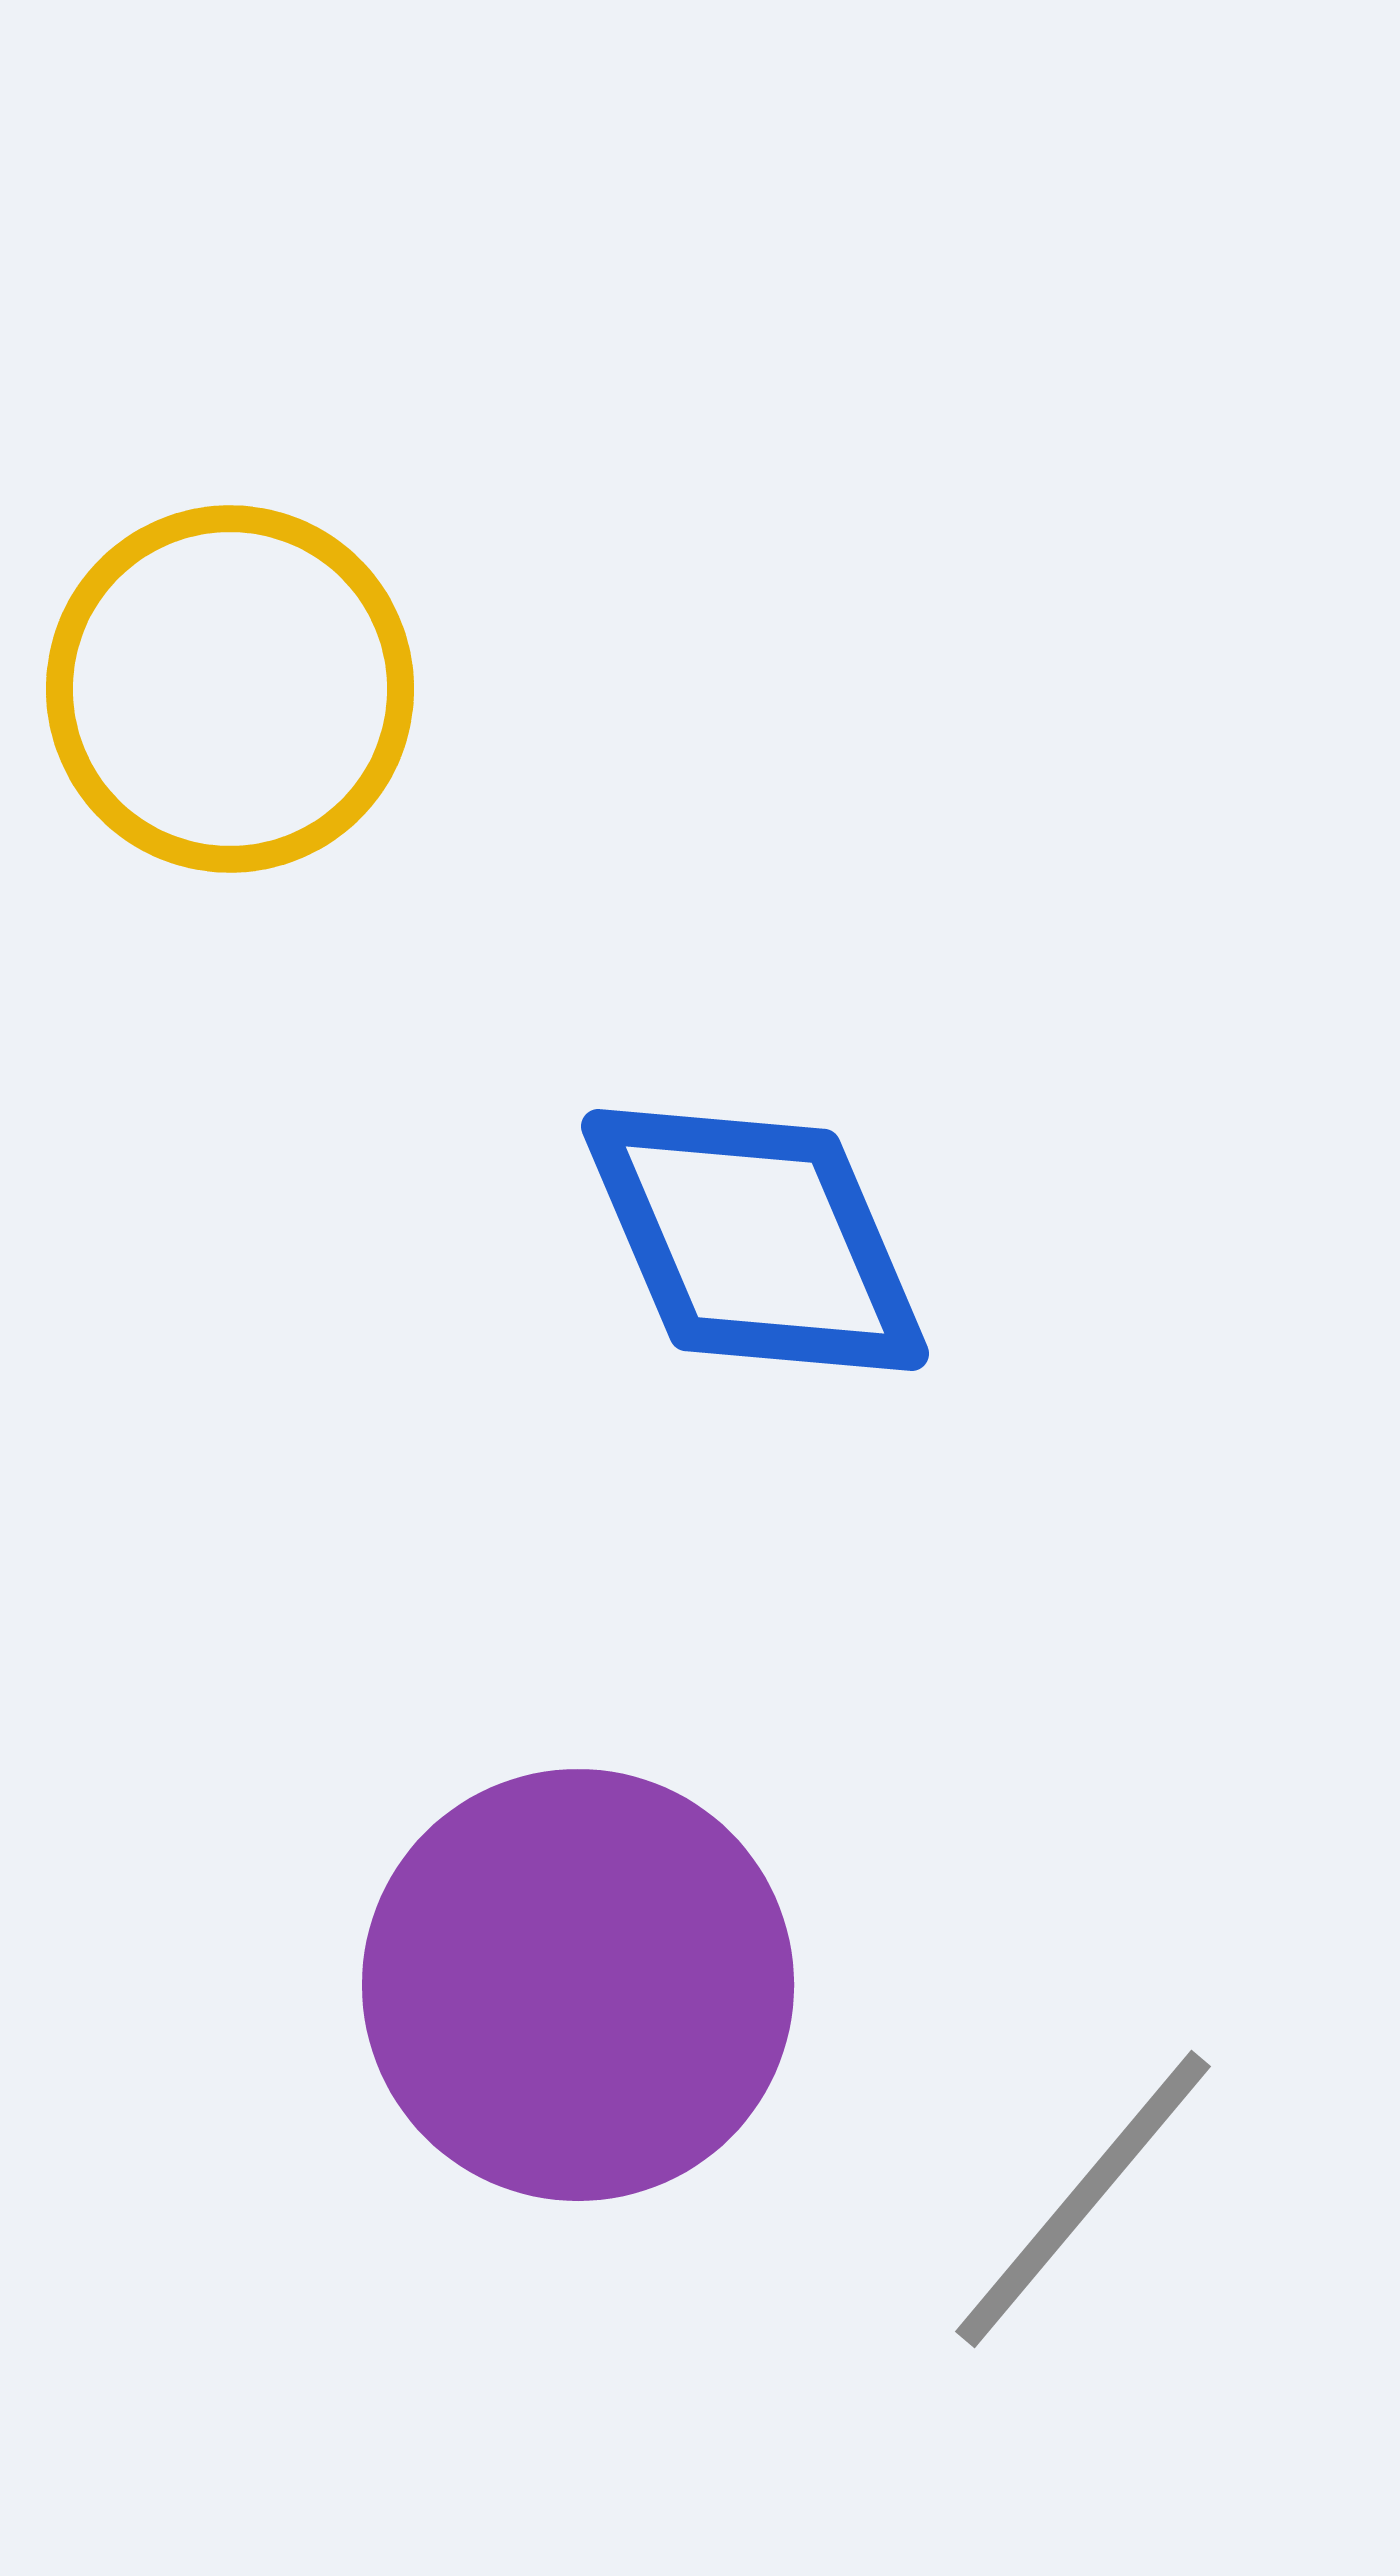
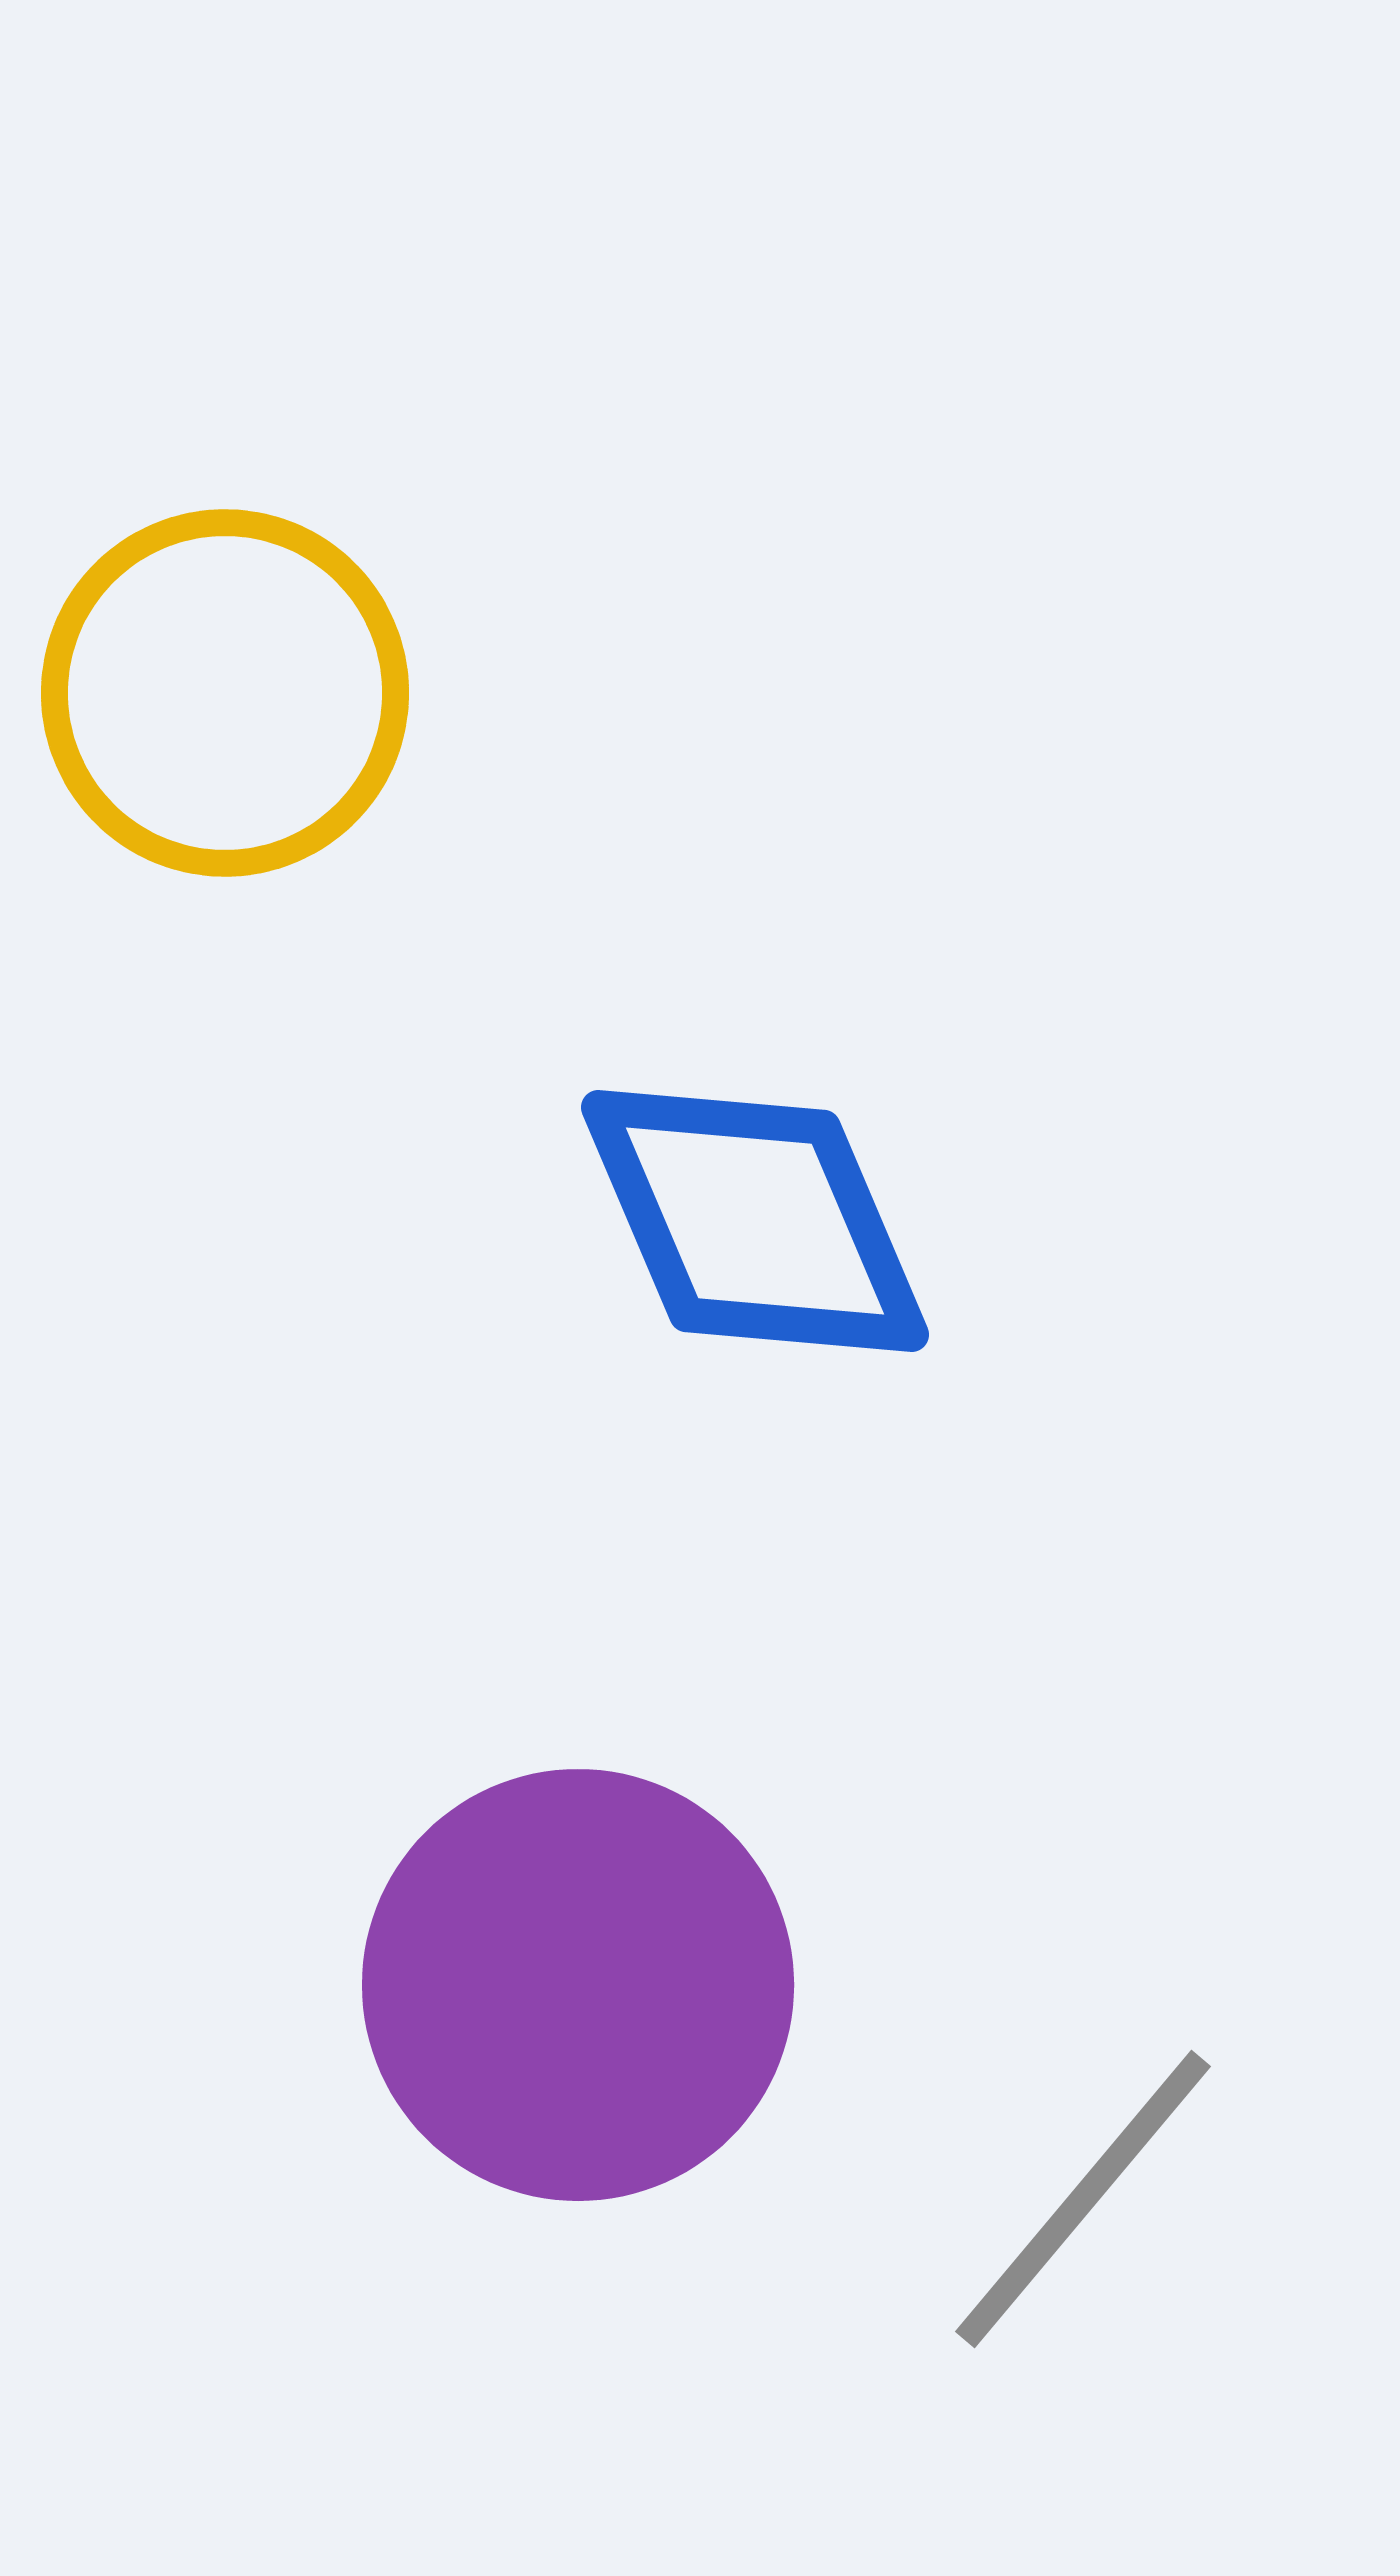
yellow circle: moved 5 px left, 4 px down
blue diamond: moved 19 px up
